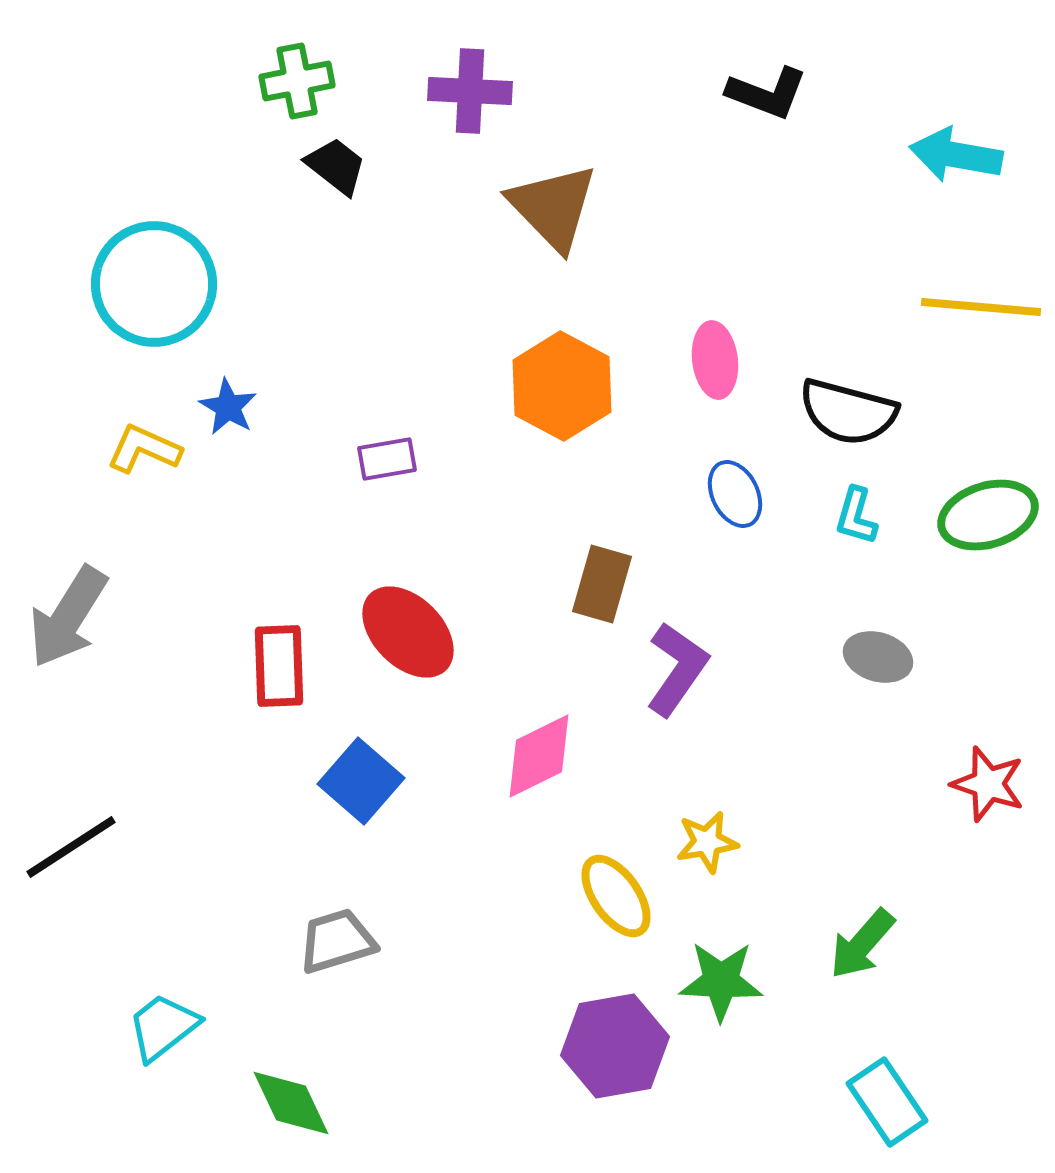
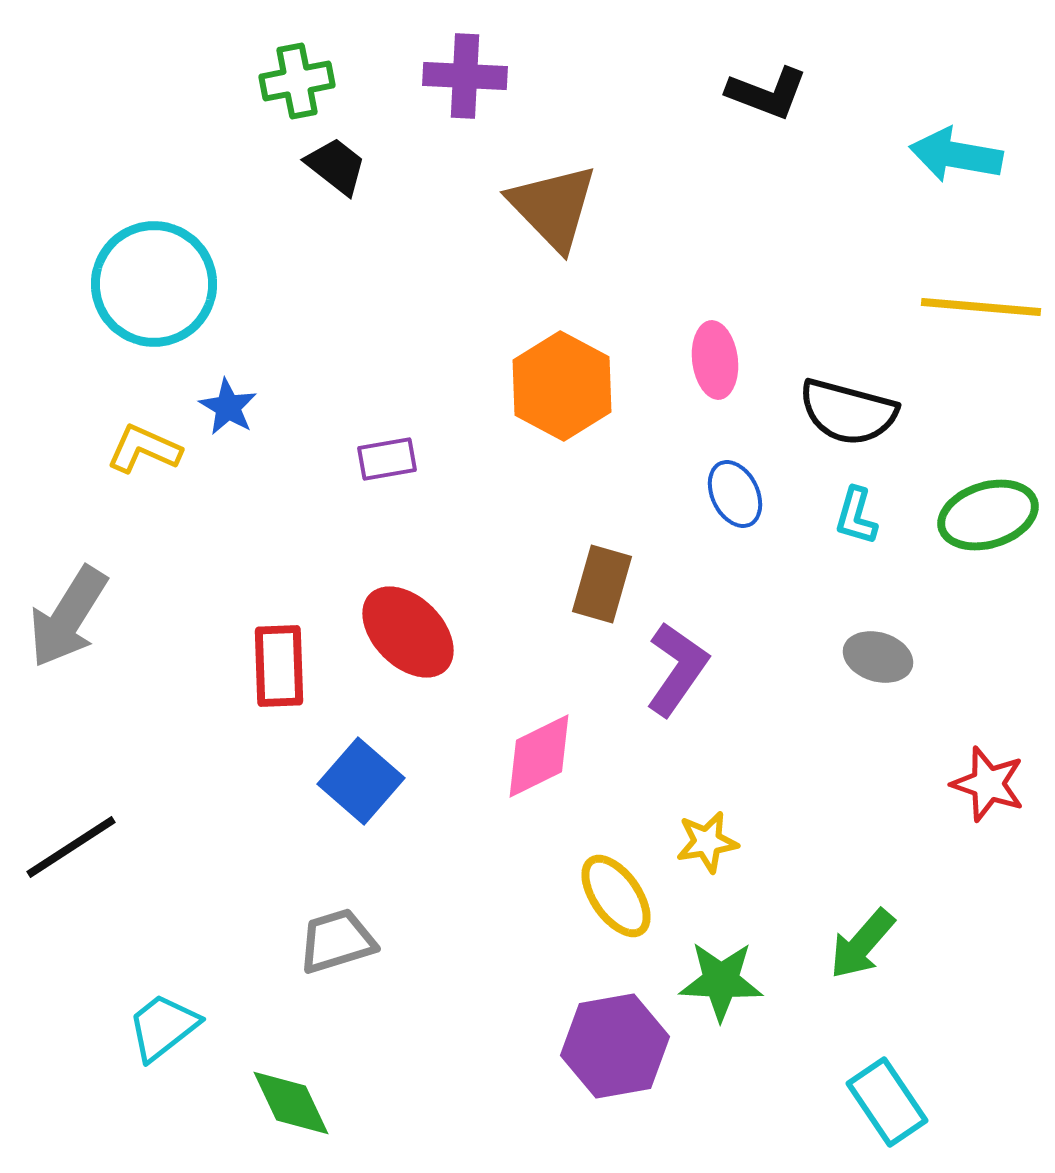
purple cross: moved 5 px left, 15 px up
